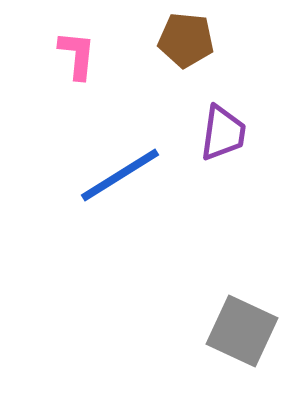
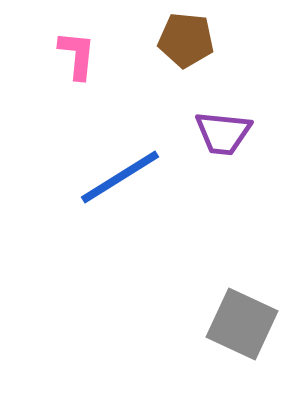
purple trapezoid: rotated 88 degrees clockwise
blue line: moved 2 px down
gray square: moved 7 px up
